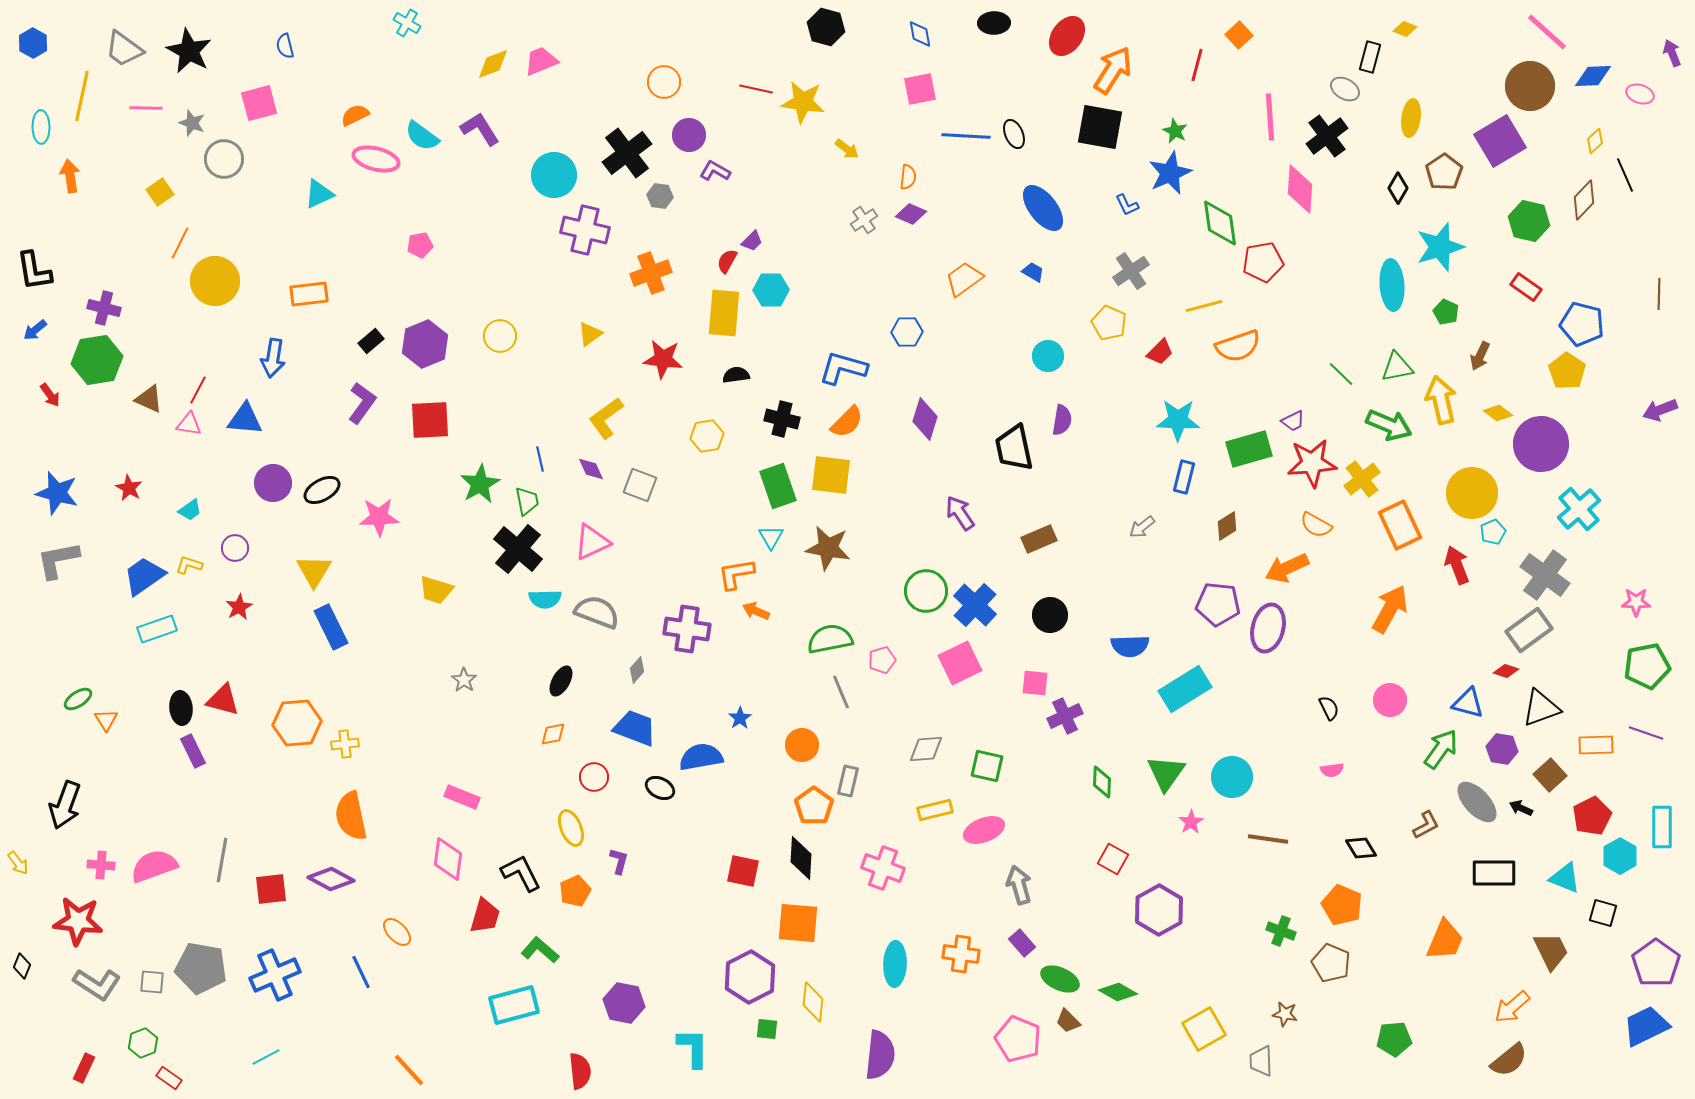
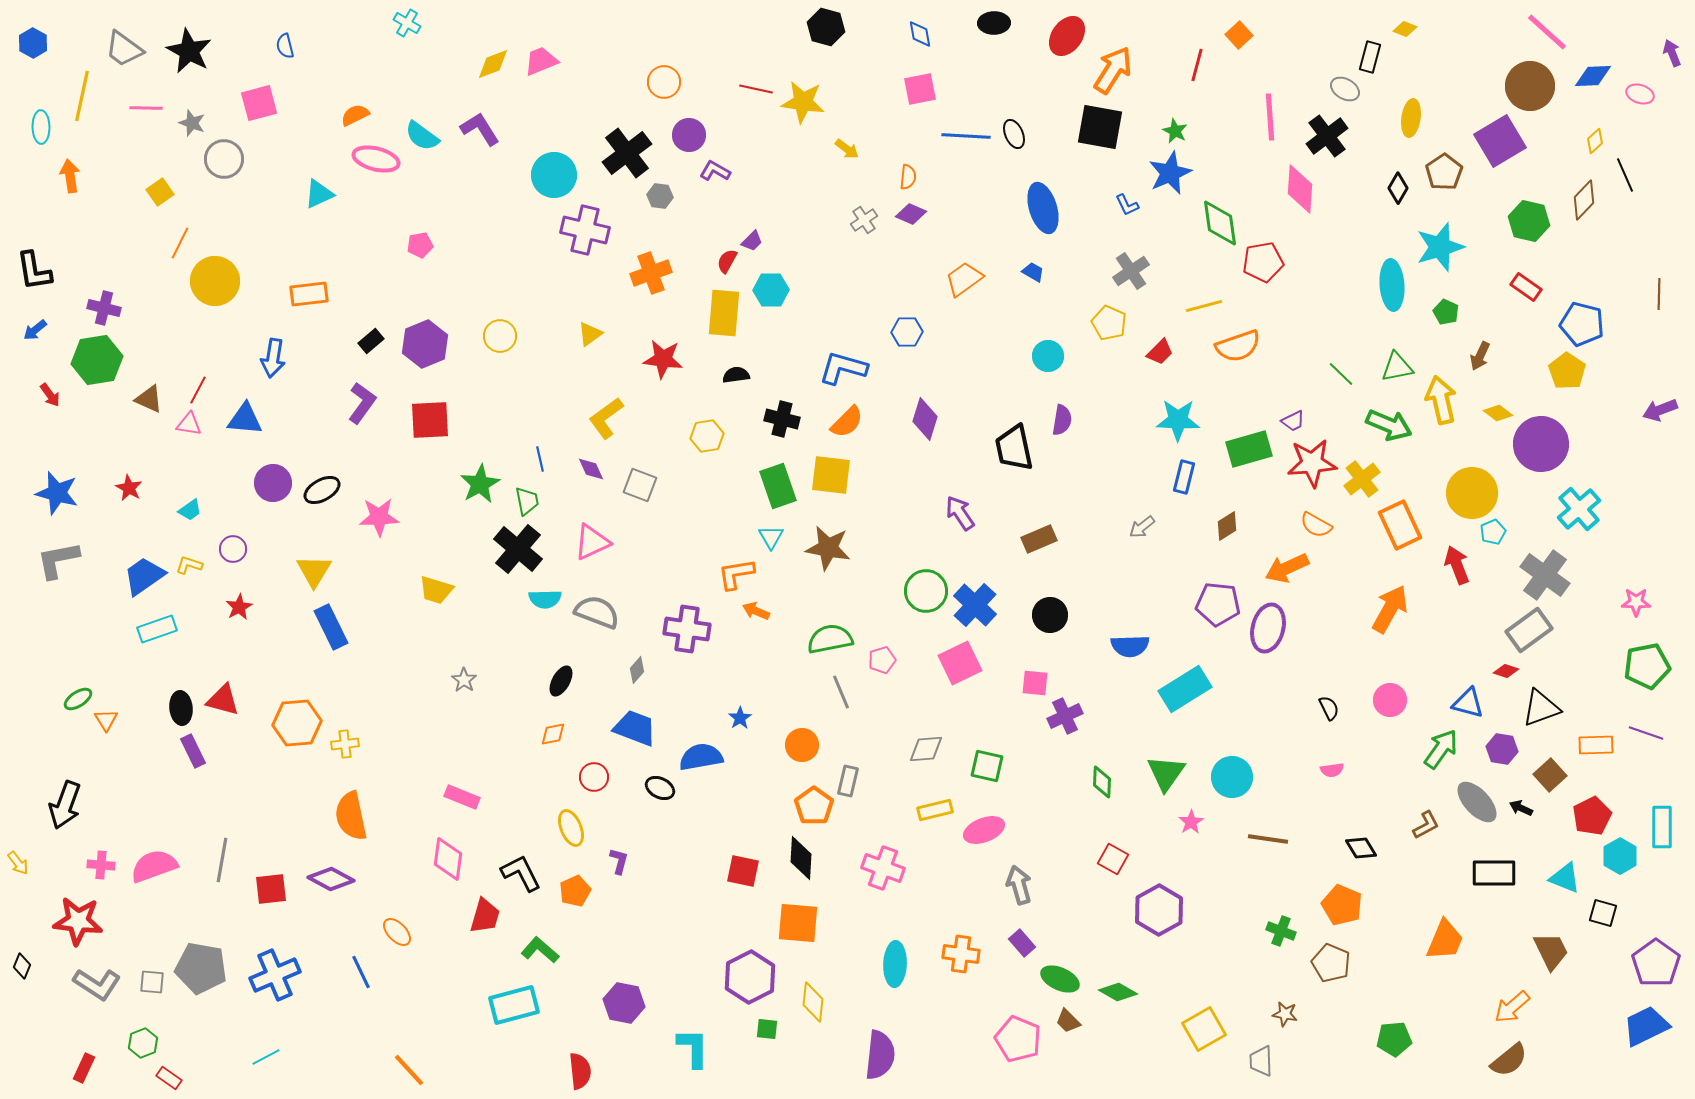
blue ellipse at (1043, 208): rotated 21 degrees clockwise
purple circle at (235, 548): moved 2 px left, 1 px down
